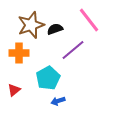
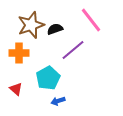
pink line: moved 2 px right
red triangle: moved 2 px right, 1 px up; rotated 40 degrees counterclockwise
